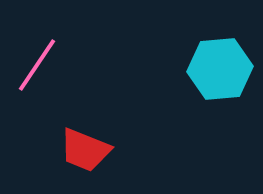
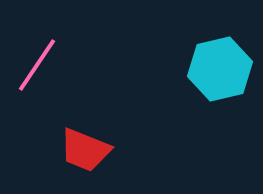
cyan hexagon: rotated 8 degrees counterclockwise
